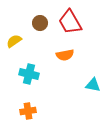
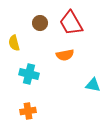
red trapezoid: moved 1 px right, 1 px down
yellow semicircle: moved 2 px down; rotated 70 degrees counterclockwise
